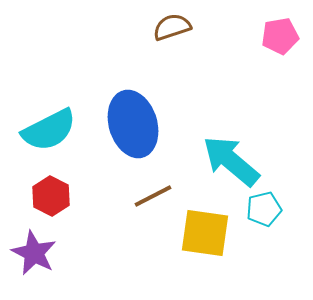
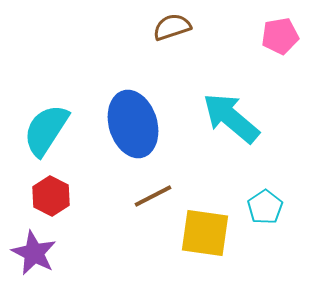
cyan semicircle: moved 3 px left; rotated 150 degrees clockwise
cyan arrow: moved 43 px up
cyan pentagon: moved 1 px right, 2 px up; rotated 20 degrees counterclockwise
